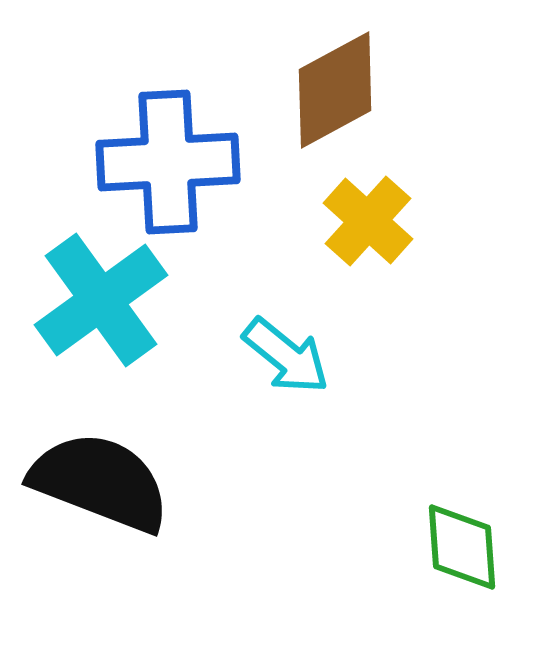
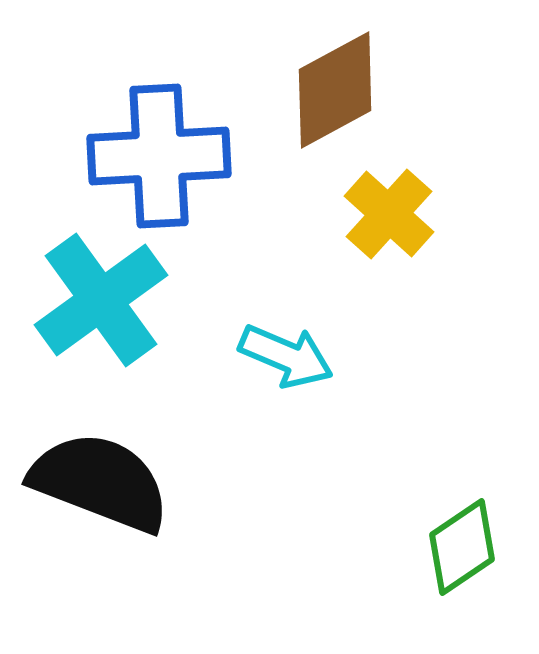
blue cross: moved 9 px left, 6 px up
yellow cross: moved 21 px right, 7 px up
cyan arrow: rotated 16 degrees counterclockwise
green diamond: rotated 60 degrees clockwise
